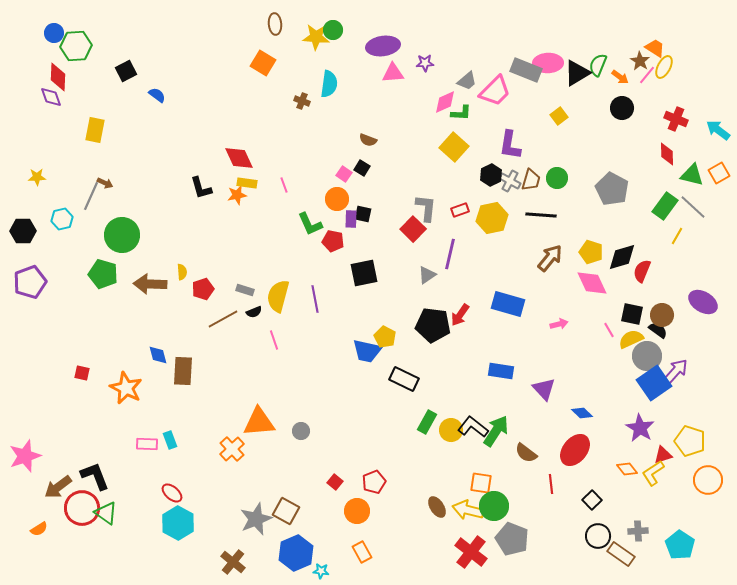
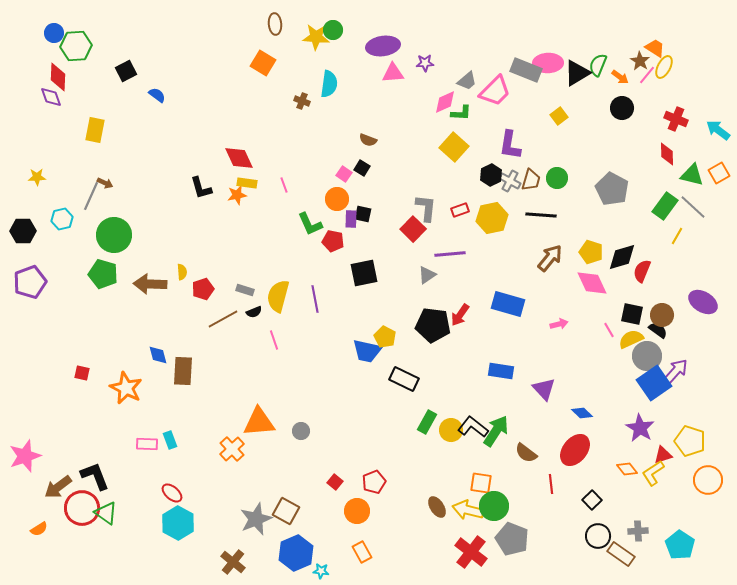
green circle at (122, 235): moved 8 px left
purple line at (450, 254): rotated 72 degrees clockwise
